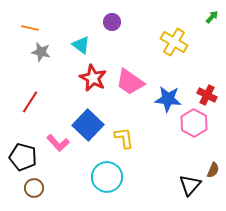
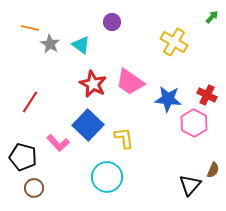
gray star: moved 9 px right, 8 px up; rotated 18 degrees clockwise
red star: moved 6 px down
